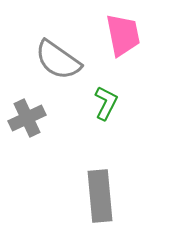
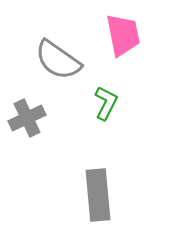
gray rectangle: moved 2 px left, 1 px up
